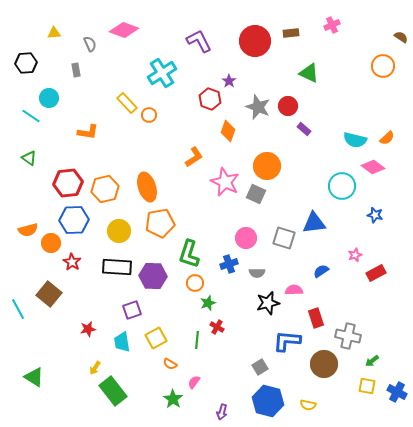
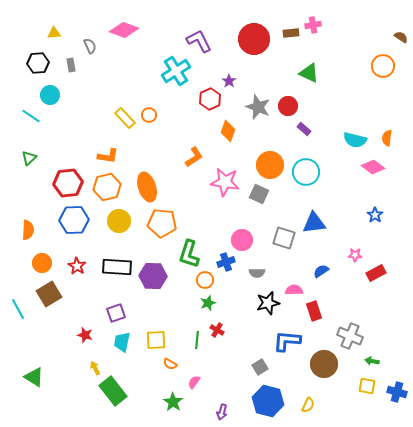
pink cross at (332, 25): moved 19 px left; rotated 14 degrees clockwise
red circle at (255, 41): moved 1 px left, 2 px up
gray semicircle at (90, 44): moved 2 px down
black hexagon at (26, 63): moved 12 px right
gray rectangle at (76, 70): moved 5 px left, 5 px up
cyan cross at (162, 73): moved 14 px right, 2 px up
cyan circle at (49, 98): moved 1 px right, 3 px up
red hexagon at (210, 99): rotated 15 degrees clockwise
yellow rectangle at (127, 103): moved 2 px left, 15 px down
orange L-shape at (88, 132): moved 20 px right, 24 px down
orange semicircle at (387, 138): rotated 140 degrees clockwise
green triangle at (29, 158): rotated 42 degrees clockwise
orange circle at (267, 166): moved 3 px right, 1 px up
pink star at (225, 182): rotated 16 degrees counterclockwise
cyan circle at (342, 186): moved 36 px left, 14 px up
orange hexagon at (105, 189): moved 2 px right, 2 px up
gray square at (256, 194): moved 3 px right
blue star at (375, 215): rotated 21 degrees clockwise
orange pentagon at (160, 223): moved 2 px right; rotated 16 degrees clockwise
orange semicircle at (28, 230): rotated 72 degrees counterclockwise
yellow circle at (119, 231): moved 10 px up
pink circle at (246, 238): moved 4 px left, 2 px down
orange circle at (51, 243): moved 9 px left, 20 px down
pink star at (355, 255): rotated 24 degrees clockwise
red star at (72, 262): moved 5 px right, 4 px down
blue cross at (229, 264): moved 3 px left, 2 px up
orange circle at (195, 283): moved 10 px right, 3 px up
brown square at (49, 294): rotated 20 degrees clockwise
purple square at (132, 310): moved 16 px left, 3 px down
red rectangle at (316, 318): moved 2 px left, 7 px up
red cross at (217, 327): moved 3 px down
red star at (88, 329): moved 3 px left, 6 px down; rotated 28 degrees clockwise
gray cross at (348, 336): moved 2 px right; rotated 10 degrees clockwise
yellow square at (156, 338): moved 2 px down; rotated 25 degrees clockwise
cyan trapezoid at (122, 342): rotated 20 degrees clockwise
green arrow at (372, 361): rotated 48 degrees clockwise
yellow arrow at (95, 368): rotated 120 degrees clockwise
blue cross at (397, 392): rotated 12 degrees counterclockwise
green star at (173, 399): moved 3 px down
yellow semicircle at (308, 405): rotated 77 degrees counterclockwise
